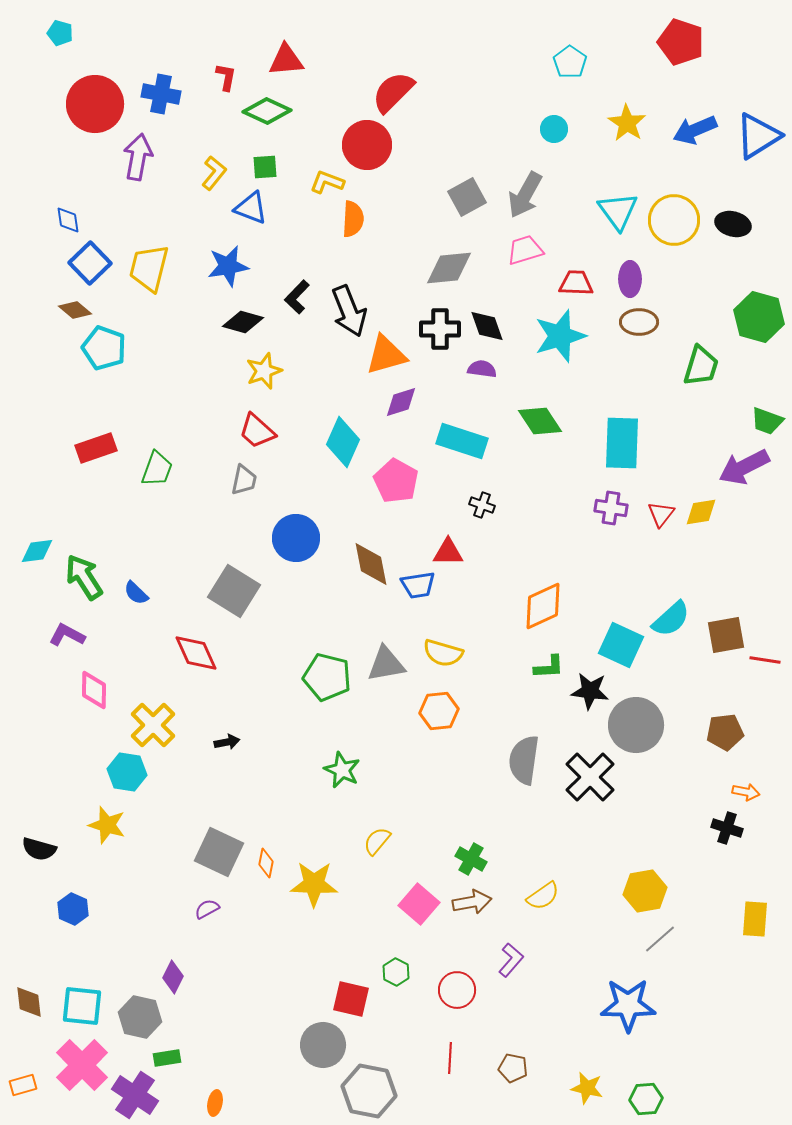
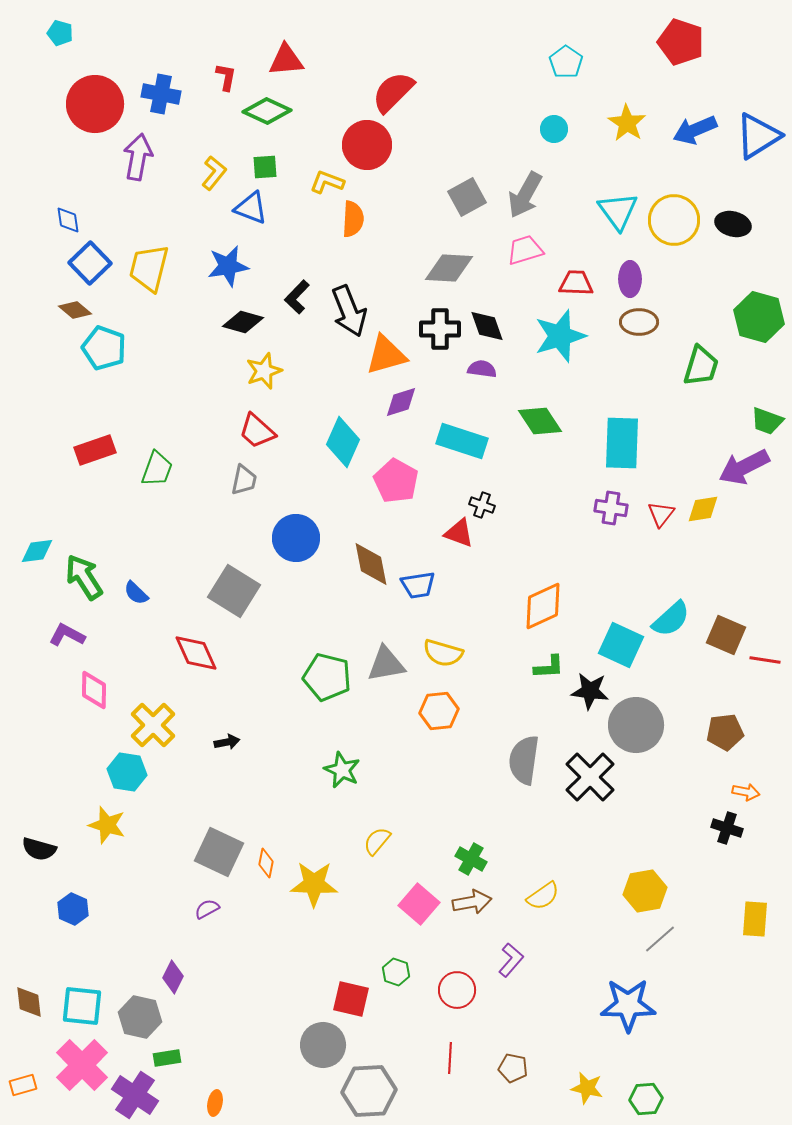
cyan pentagon at (570, 62): moved 4 px left
gray diamond at (449, 268): rotated 9 degrees clockwise
red rectangle at (96, 448): moved 1 px left, 2 px down
yellow diamond at (701, 512): moved 2 px right, 3 px up
red triangle at (448, 552): moved 11 px right, 19 px up; rotated 20 degrees clockwise
brown square at (726, 635): rotated 33 degrees clockwise
green hexagon at (396, 972): rotated 8 degrees counterclockwise
gray hexagon at (369, 1091): rotated 14 degrees counterclockwise
